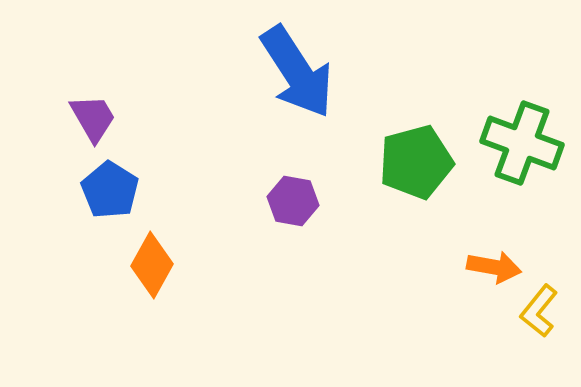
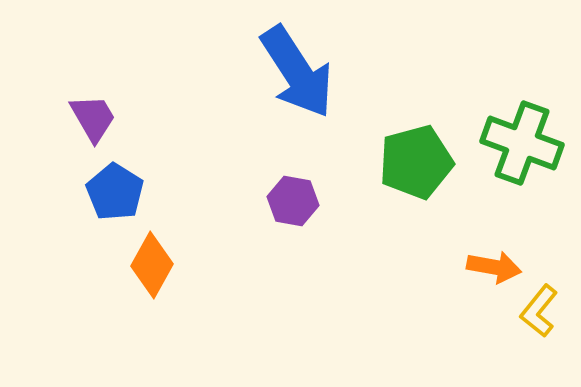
blue pentagon: moved 5 px right, 2 px down
